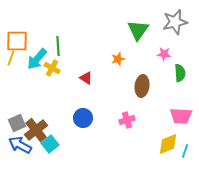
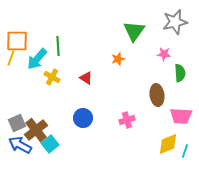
green triangle: moved 4 px left, 1 px down
yellow cross: moved 9 px down
brown ellipse: moved 15 px right, 9 px down; rotated 15 degrees counterclockwise
